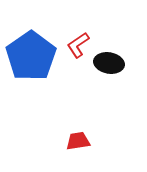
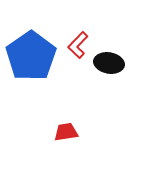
red L-shape: rotated 12 degrees counterclockwise
red trapezoid: moved 12 px left, 9 px up
